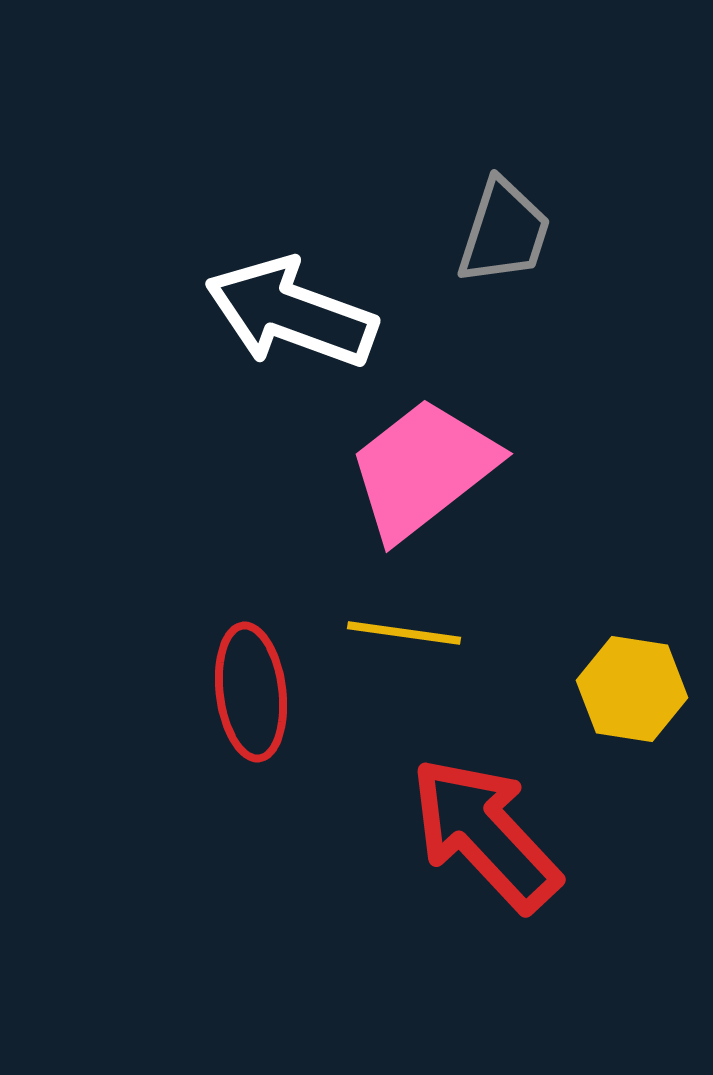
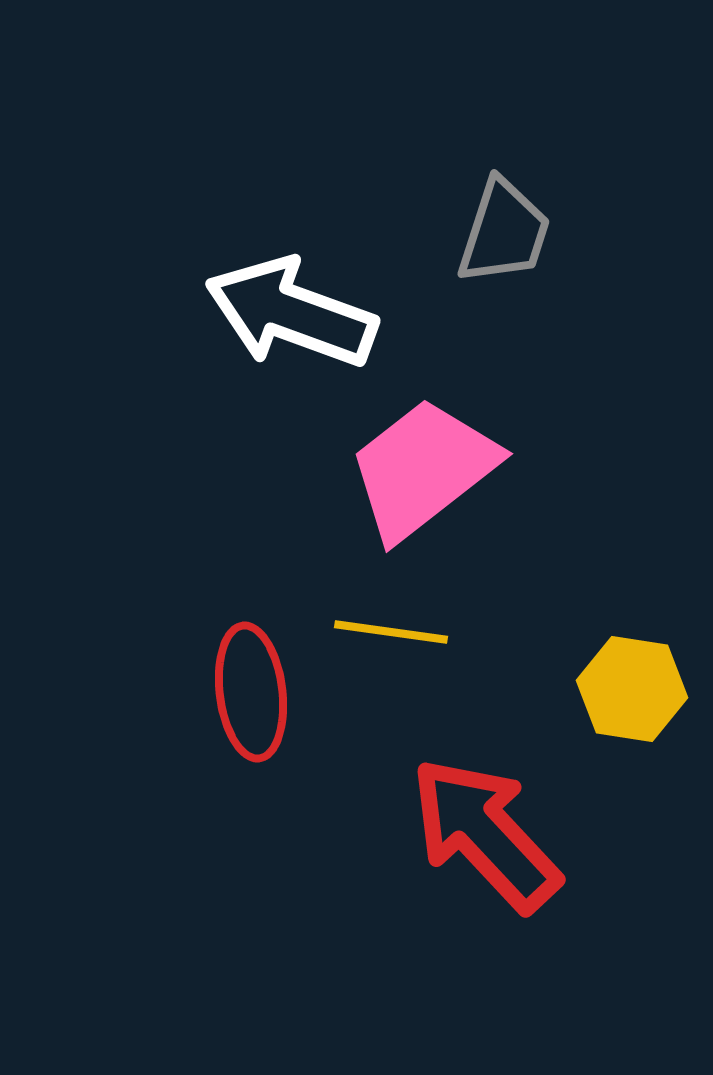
yellow line: moved 13 px left, 1 px up
